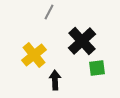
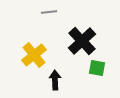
gray line: rotated 56 degrees clockwise
green square: rotated 18 degrees clockwise
